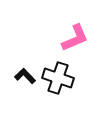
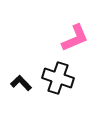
black L-shape: moved 4 px left, 7 px down
